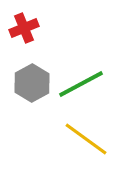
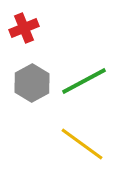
green line: moved 3 px right, 3 px up
yellow line: moved 4 px left, 5 px down
